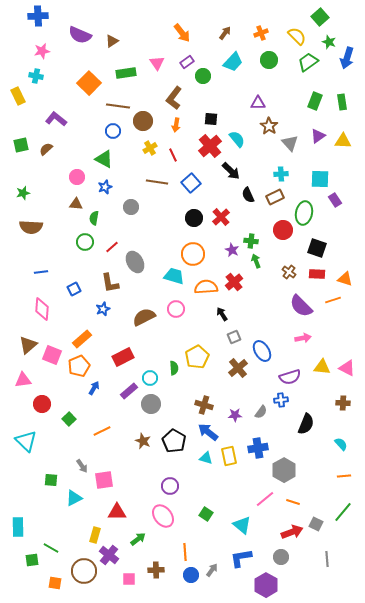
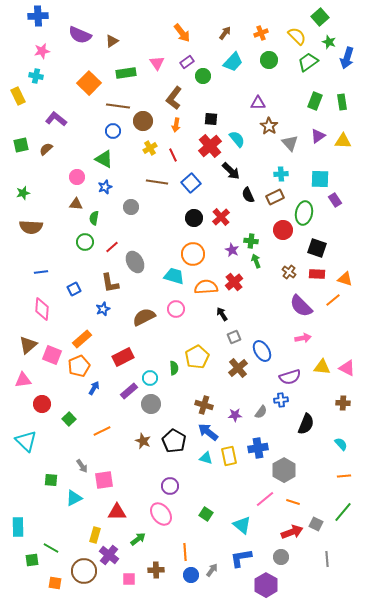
orange line at (333, 300): rotated 21 degrees counterclockwise
pink ellipse at (163, 516): moved 2 px left, 2 px up
